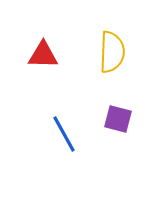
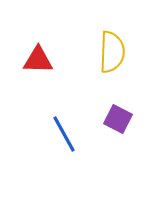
red triangle: moved 5 px left, 5 px down
purple square: rotated 12 degrees clockwise
